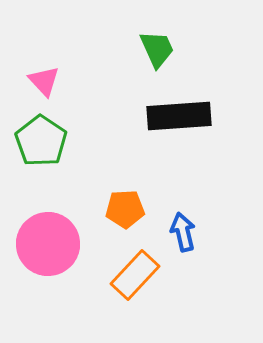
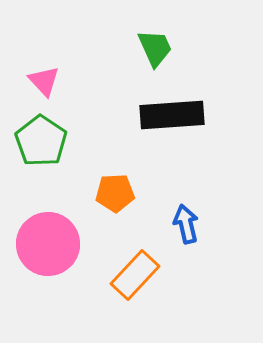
green trapezoid: moved 2 px left, 1 px up
black rectangle: moved 7 px left, 1 px up
orange pentagon: moved 10 px left, 16 px up
blue arrow: moved 3 px right, 8 px up
